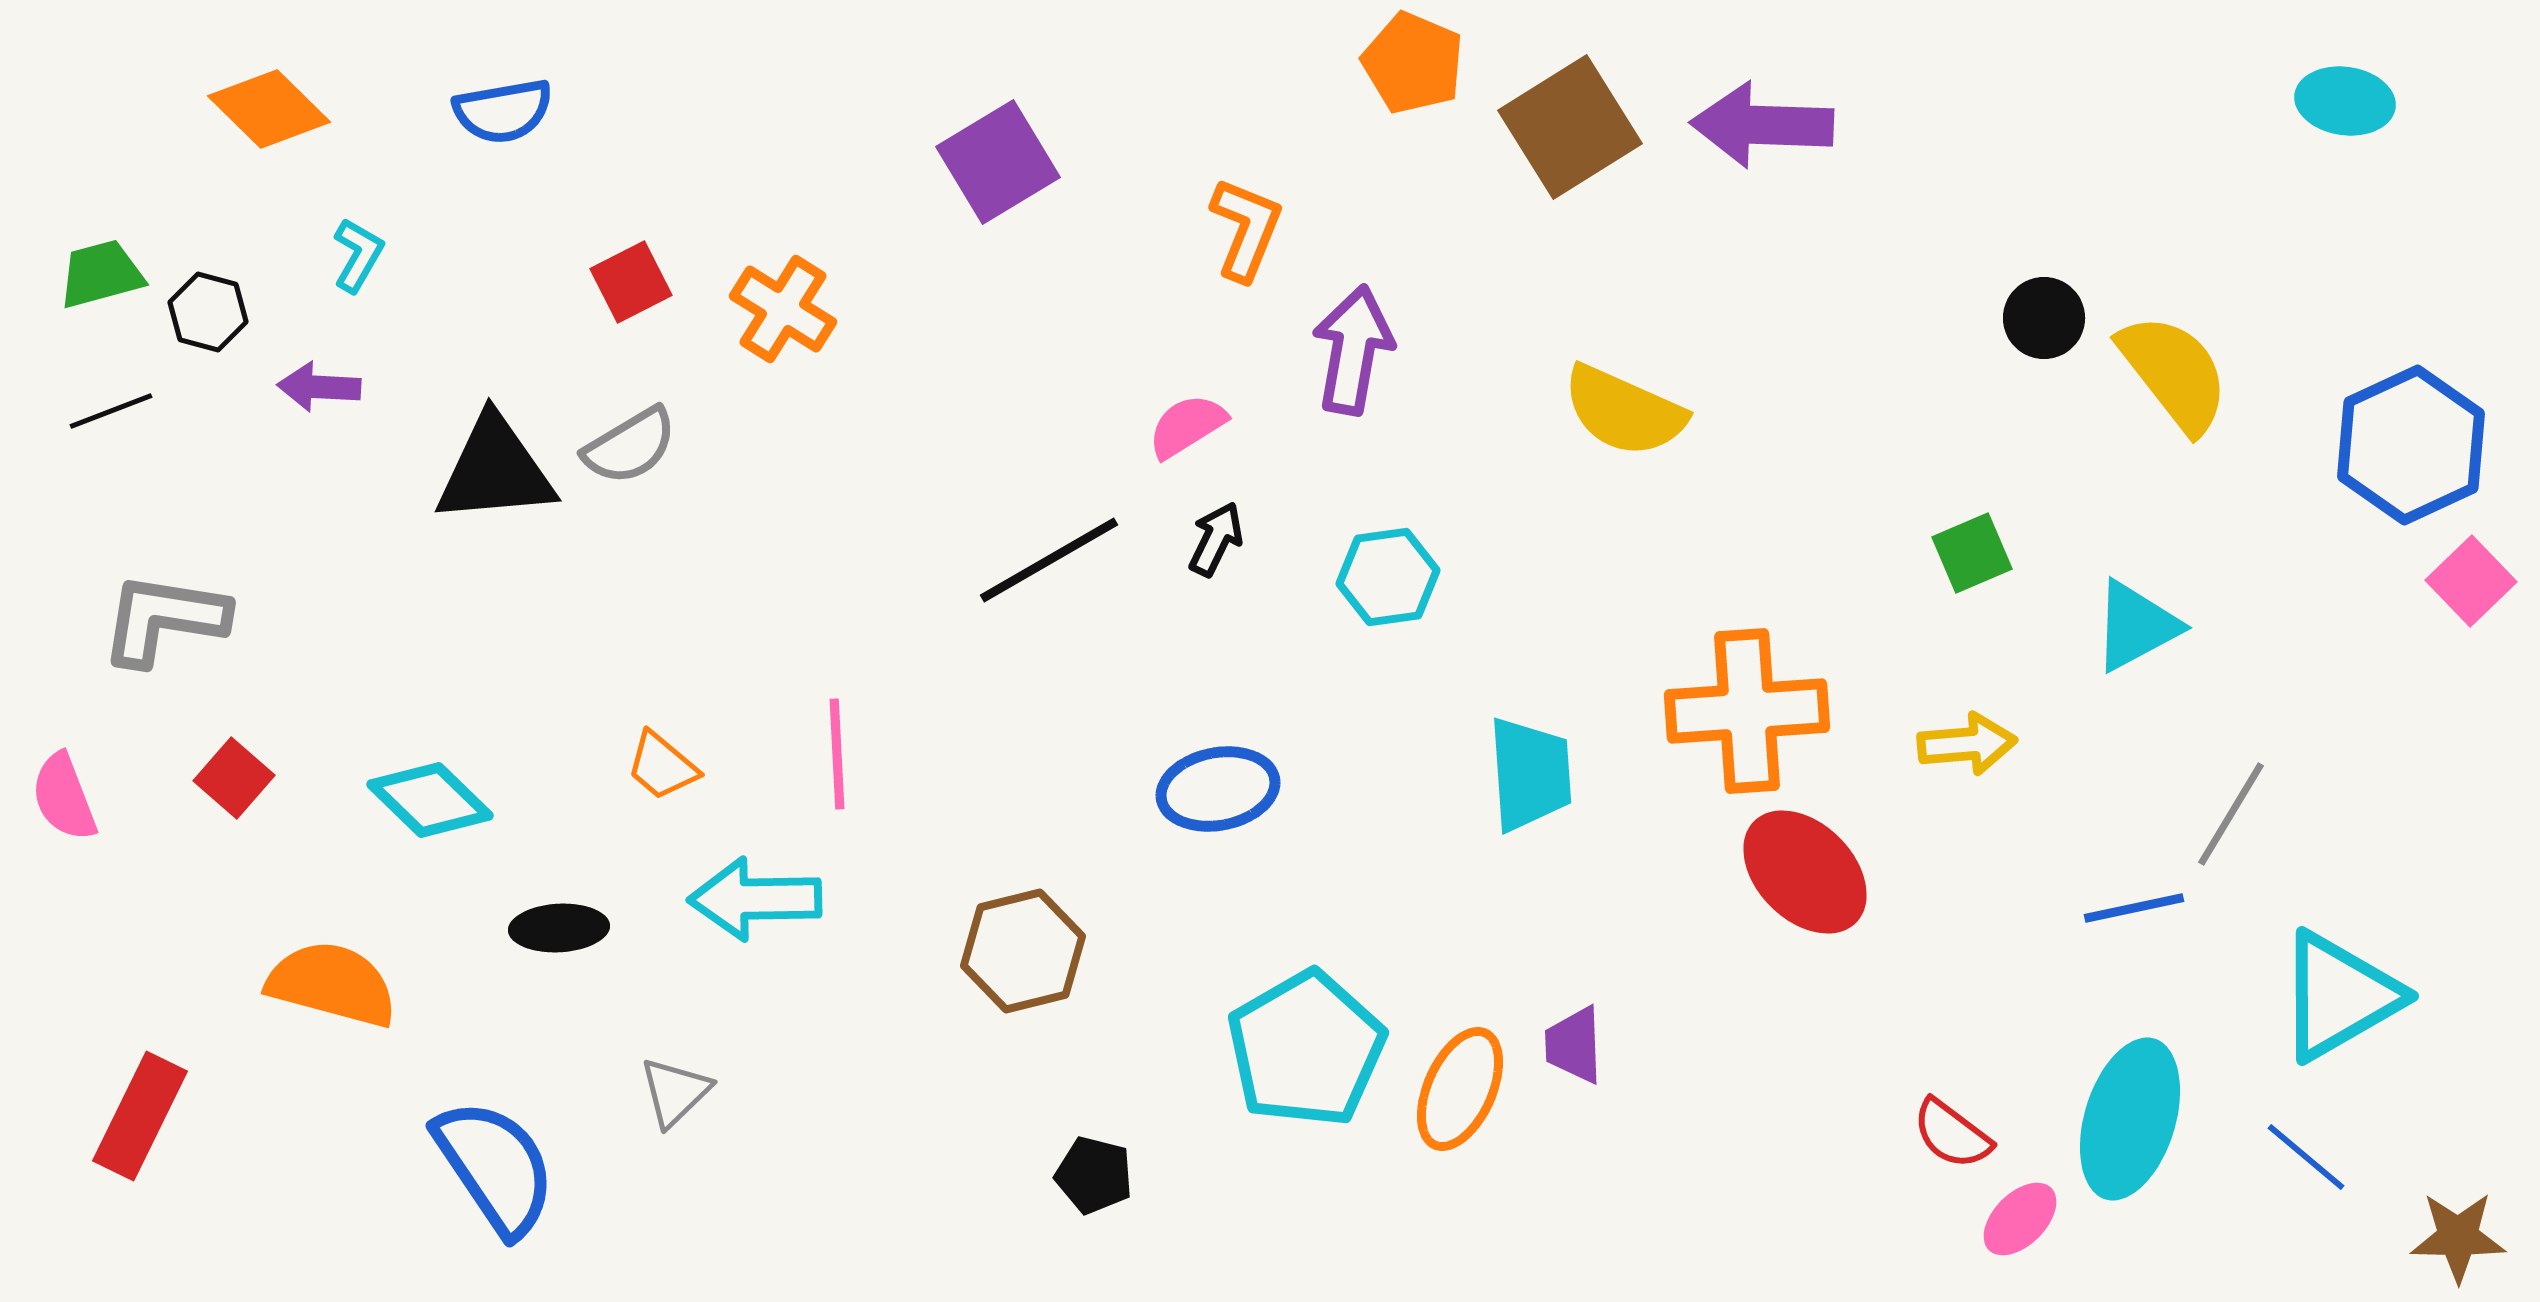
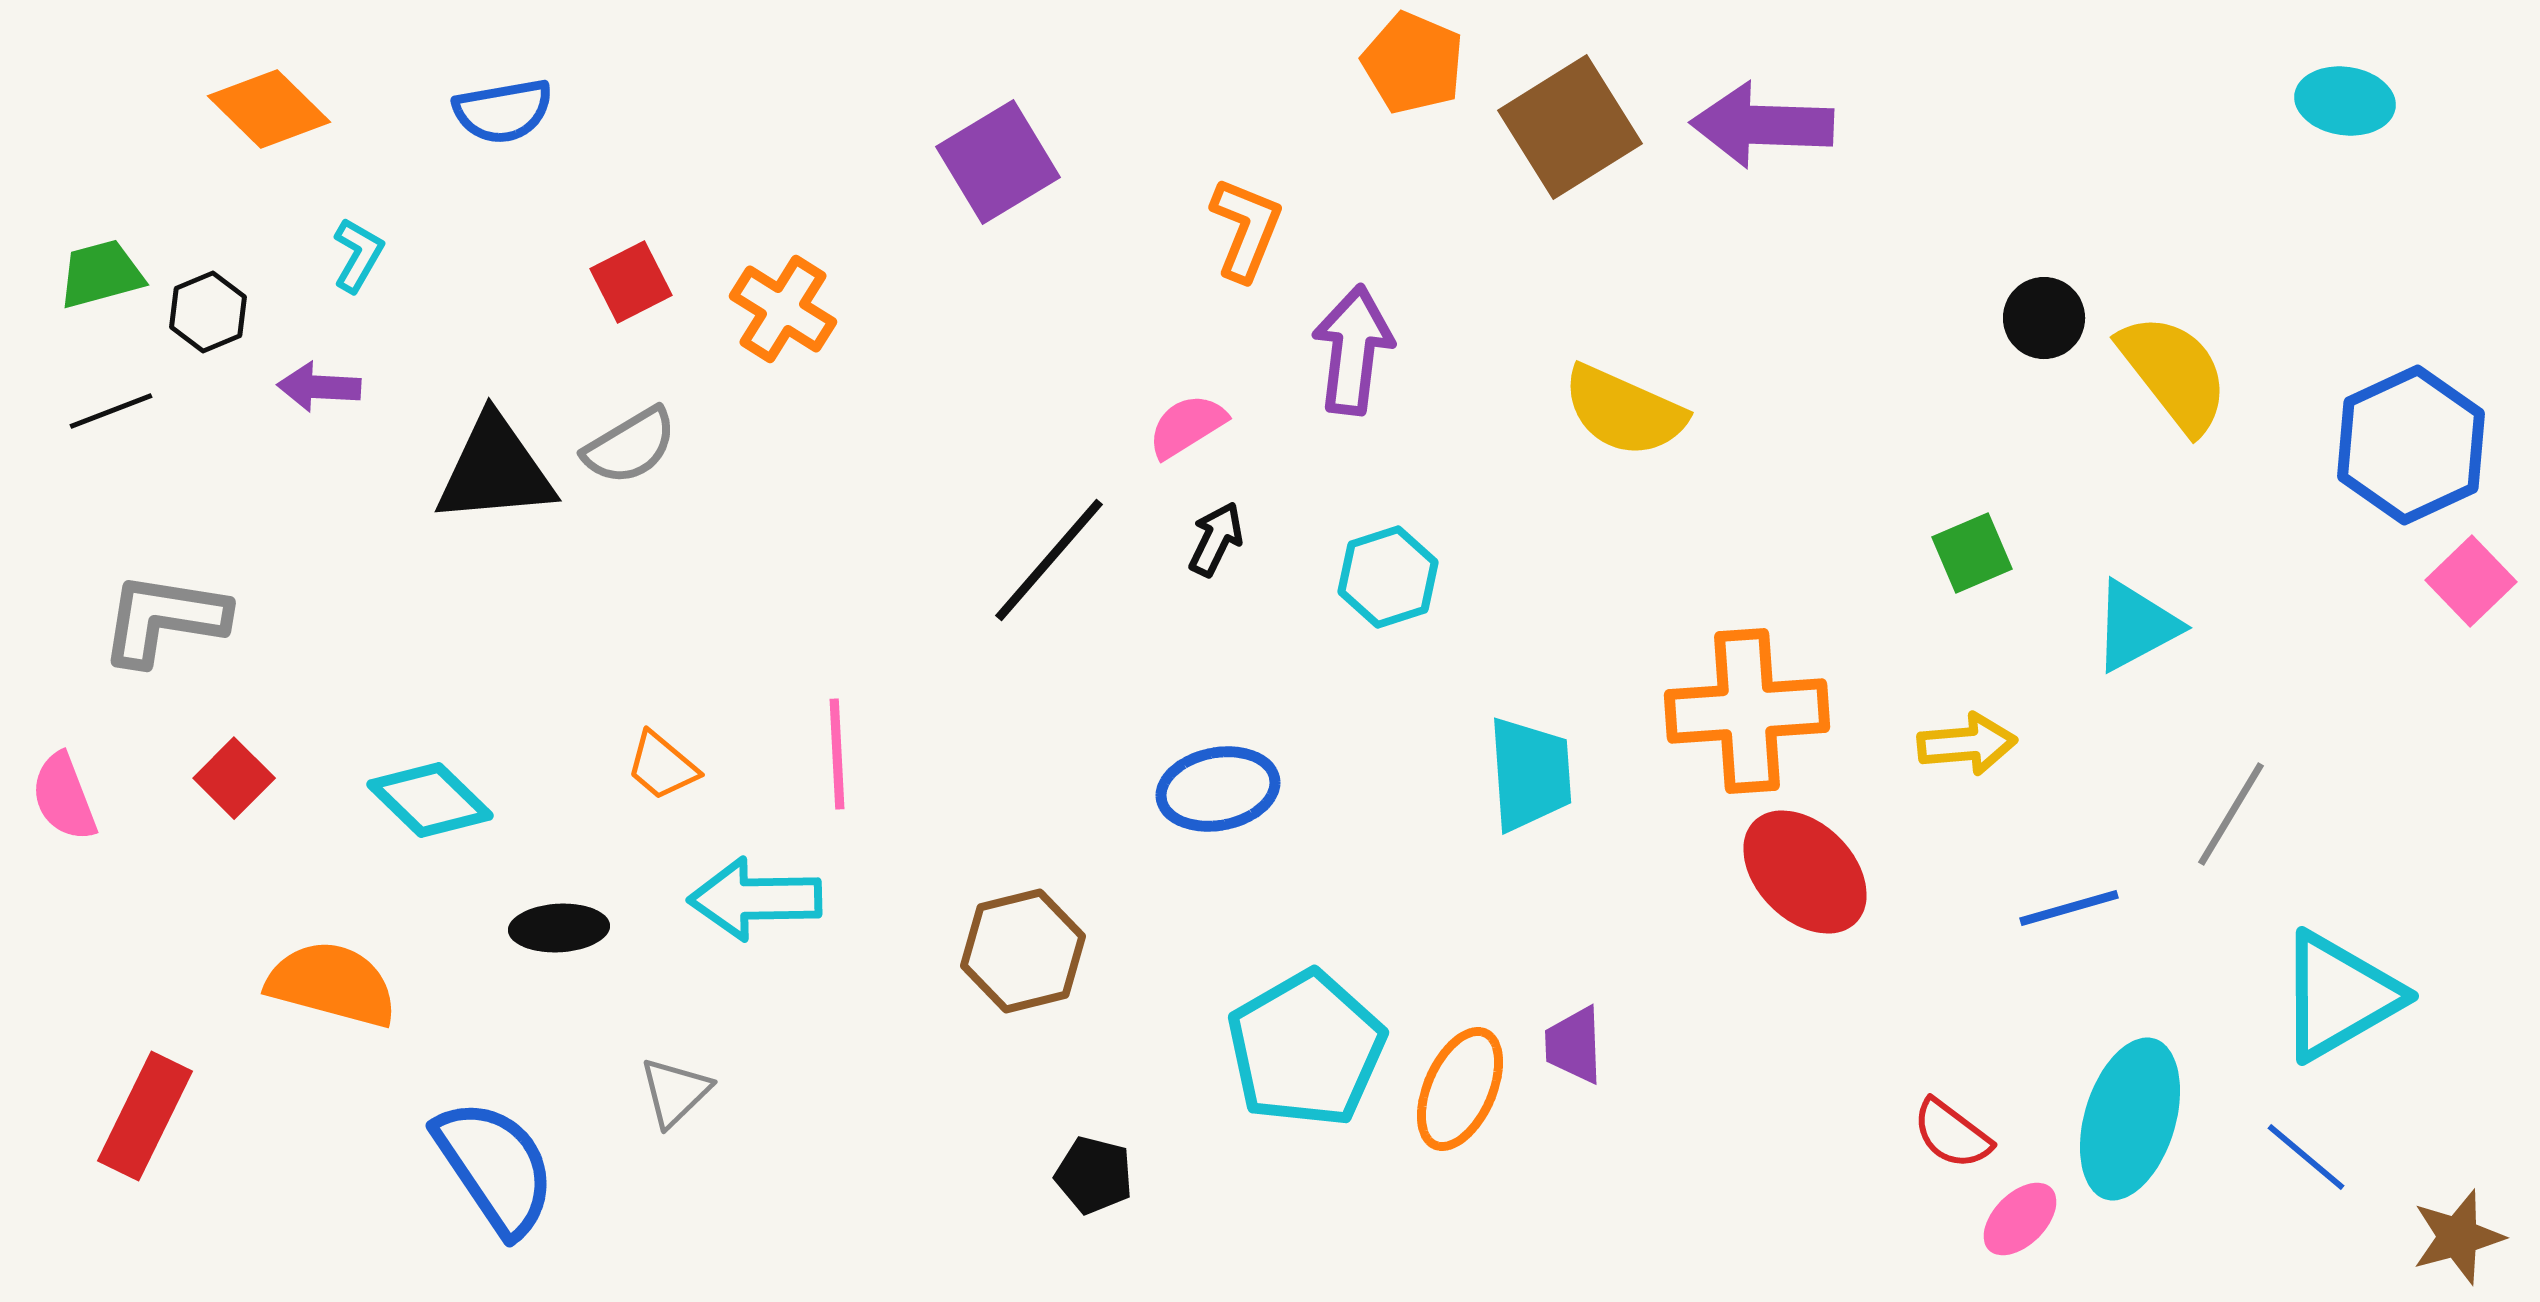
black hexagon at (208, 312): rotated 22 degrees clockwise
purple arrow at (1353, 350): rotated 3 degrees counterclockwise
black line at (1049, 560): rotated 19 degrees counterclockwise
cyan hexagon at (1388, 577): rotated 10 degrees counterclockwise
red square at (234, 778): rotated 4 degrees clockwise
blue line at (2134, 908): moved 65 px left; rotated 4 degrees counterclockwise
red rectangle at (140, 1116): moved 5 px right
brown star at (2458, 1237): rotated 16 degrees counterclockwise
